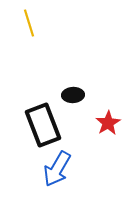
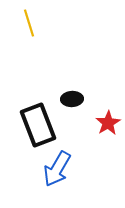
black ellipse: moved 1 px left, 4 px down
black rectangle: moved 5 px left
